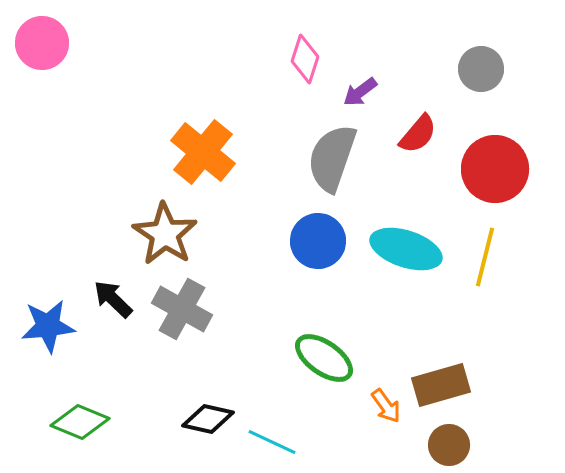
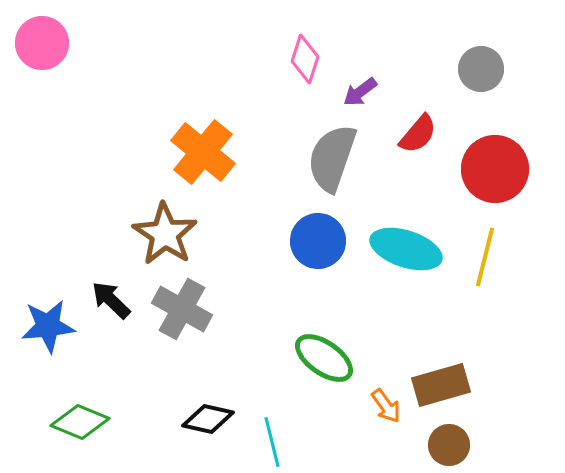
black arrow: moved 2 px left, 1 px down
cyan line: rotated 51 degrees clockwise
